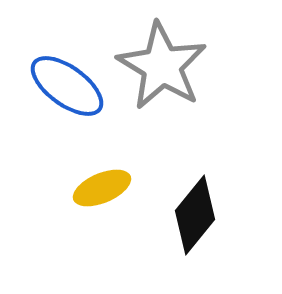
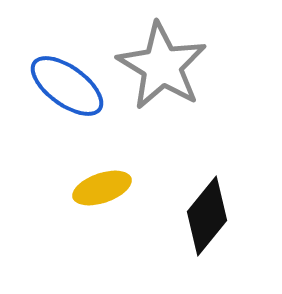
yellow ellipse: rotated 4 degrees clockwise
black diamond: moved 12 px right, 1 px down
